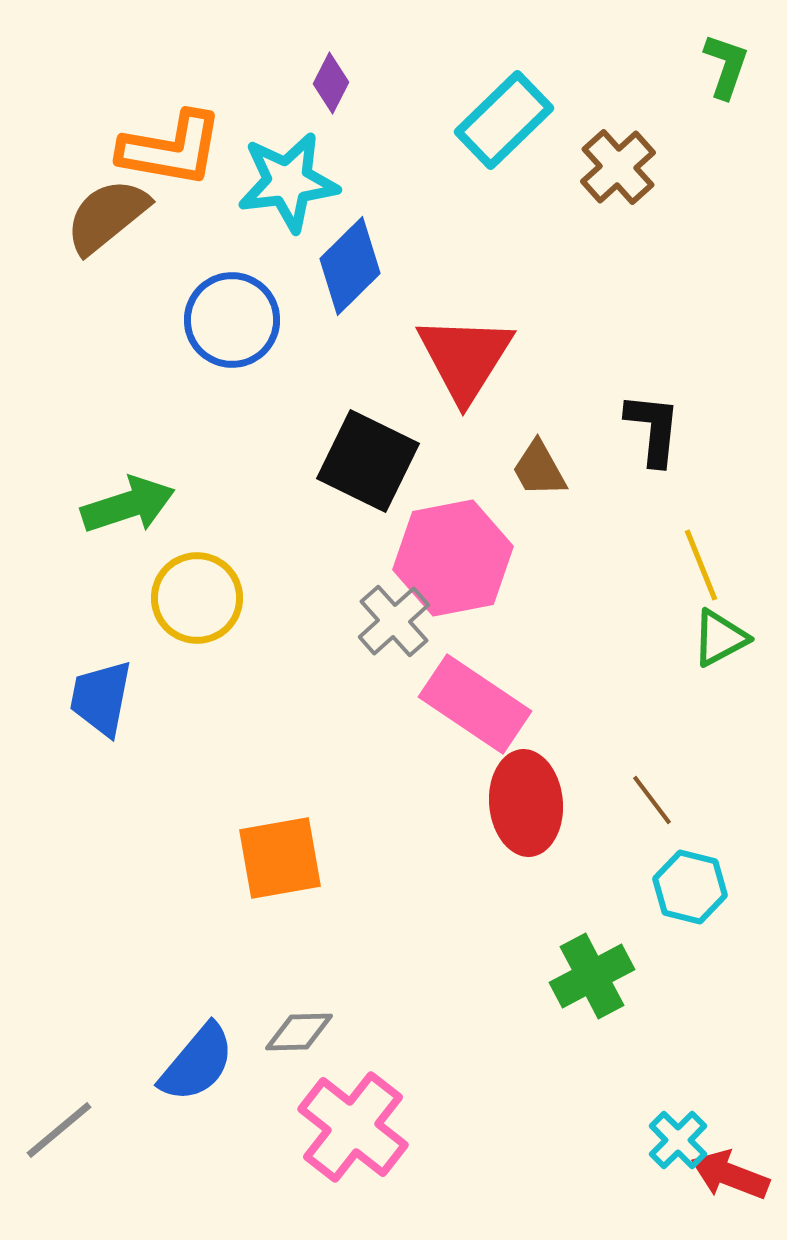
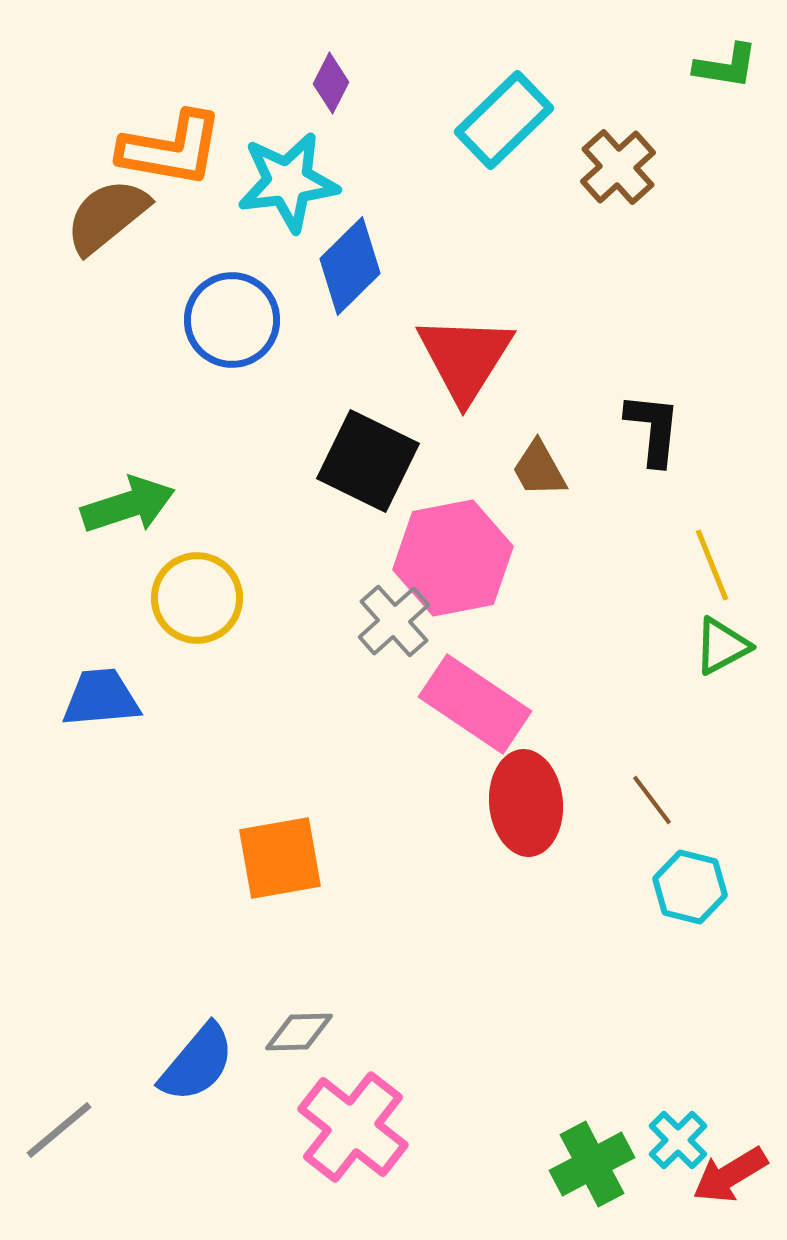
green L-shape: rotated 80 degrees clockwise
yellow line: moved 11 px right
green triangle: moved 2 px right, 8 px down
blue trapezoid: rotated 74 degrees clockwise
green cross: moved 188 px down
red arrow: rotated 52 degrees counterclockwise
